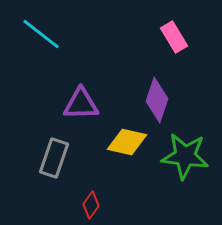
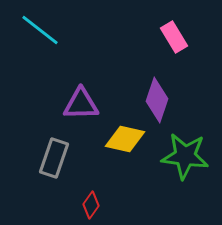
cyan line: moved 1 px left, 4 px up
yellow diamond: moved 2 px left, 3 px up
